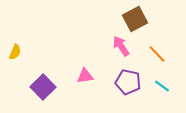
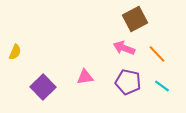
pink arrow: moved 3 px right, 2 px down; rotated 35 degrees counterclockwise
pink triangle: moved 1 px down
